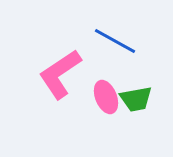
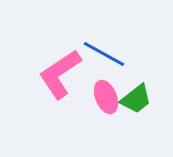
blue line: moved 11 px left, 13 px down
green trapezoid: rotated 28 degrees counterclockwise
